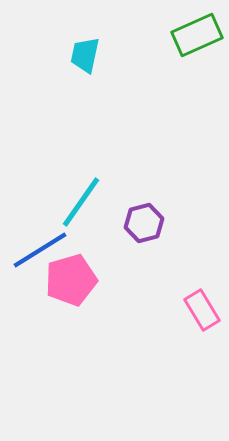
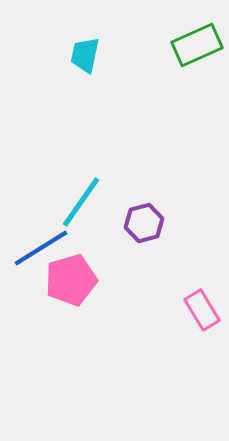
green rectangle: moved 10 px down
blue line: moved 1 px right, 2 px up
